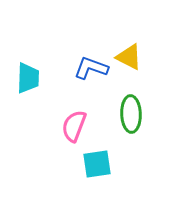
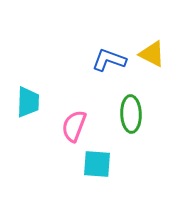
yellow triangle: moved 23 px right, 3 px up
blue L-shape: moved 18 px right, 8 px up
cyan trapezoid: moved 24 px down
cyan square: rotated 12 degrees clockwise
